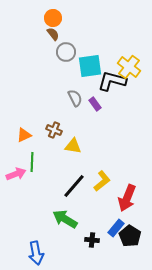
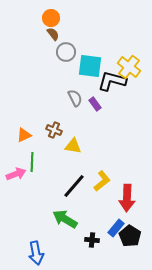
orange circle: moved 2 px left
cyan square: rotated 15 degrees clockwise
red arrow: rotated 20 degrees counterclockwise
